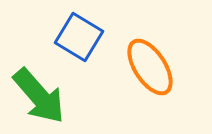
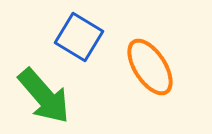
green arrow: moved 5 px right
